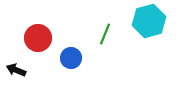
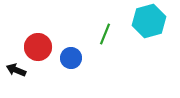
red circle: moved 9 px down
